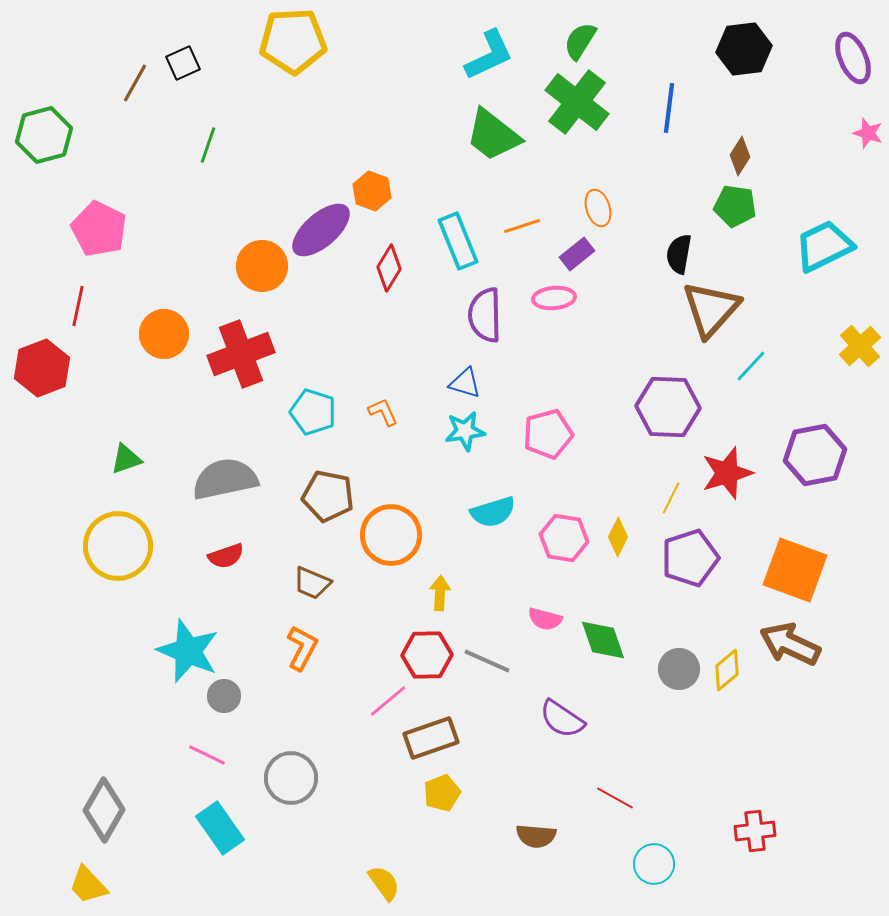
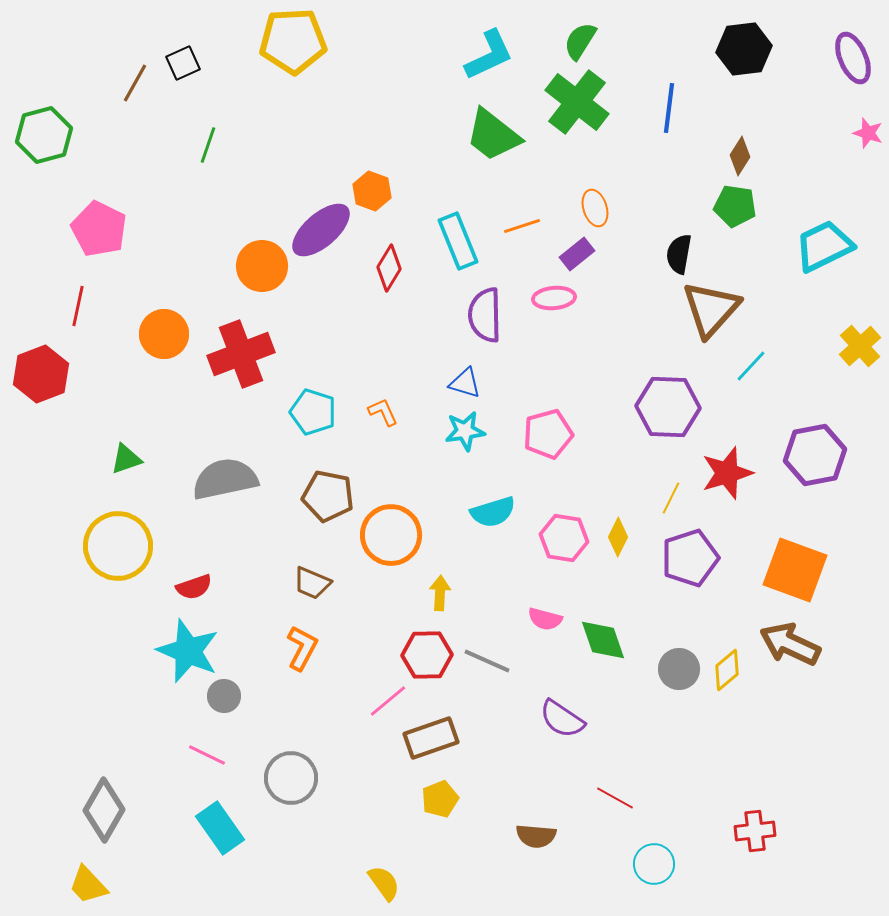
orange ellipse at (598, 208): moved 3 px left
red hexagon at (42, 368): moved 1 px left, 6 px down
red semicircle at (226, 556): moved 32 px left, 31 px down
yellow pentagon at (442, 793): moved 2 px left, 6 px down
